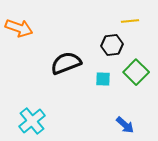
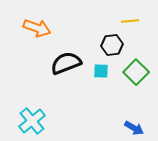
orange arrow: moved 18 px right
cyan square: moved 2 px left, 8 px up
blue arrow: moved 9 px right, 3 px down; rotated 12 degrees counterclockwise
